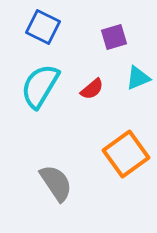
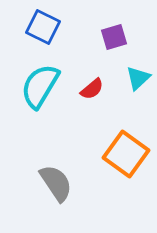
cyan triangle: rotated 20 degrees counterclockwise
orange square: rotated 18 degrees counterclockwise
